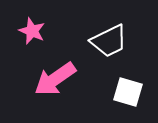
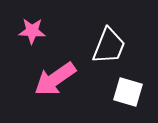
pink star: rotated 20 degrees counterclockwise
white trapezoid: moved 5 px down; rotated 42 degrees counterclockwise
